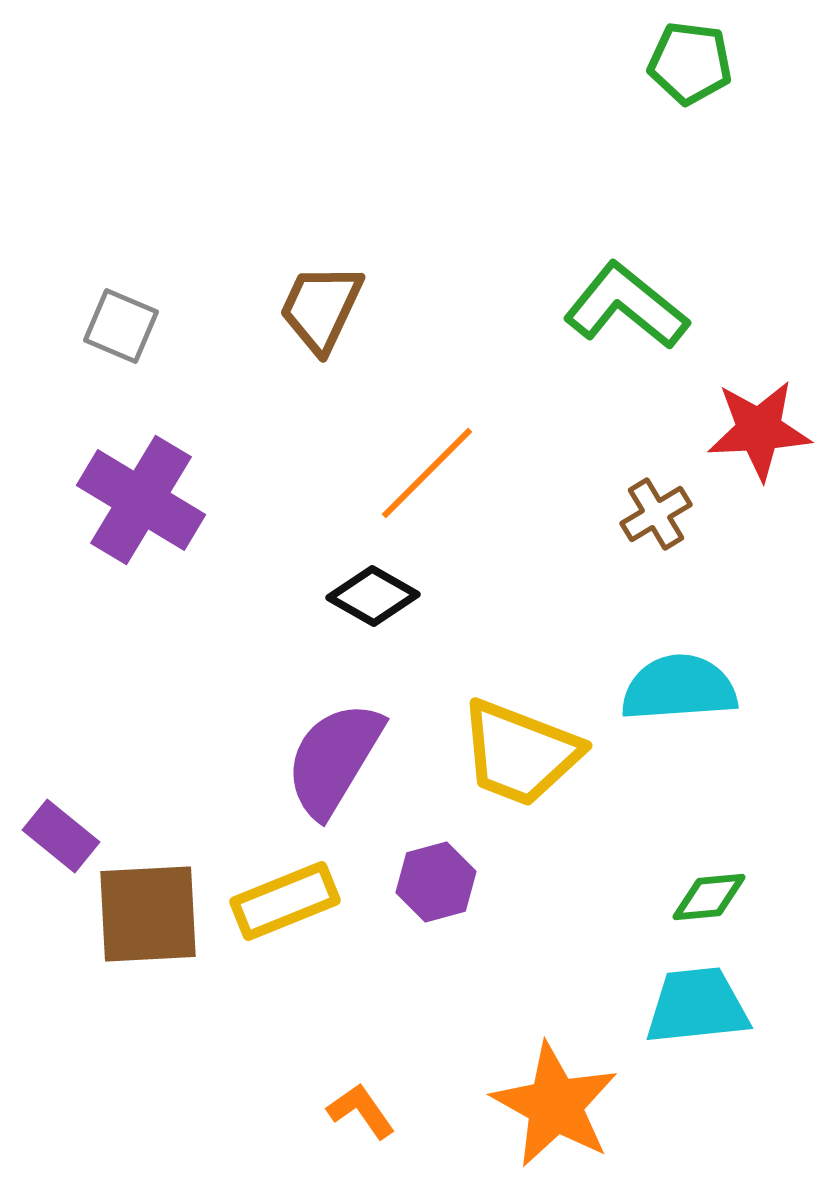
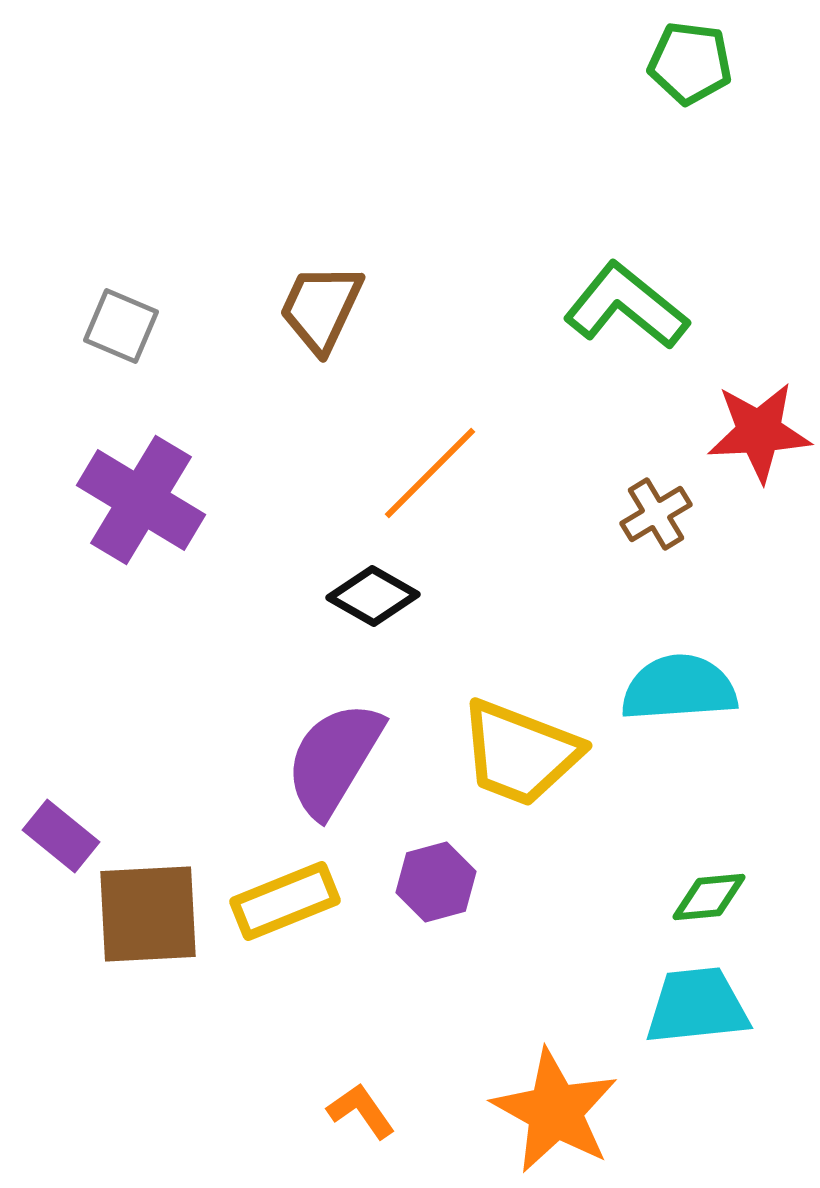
red star: moved 2 px down
orange line: moved 3 px right
orange star: moved 6 px down
